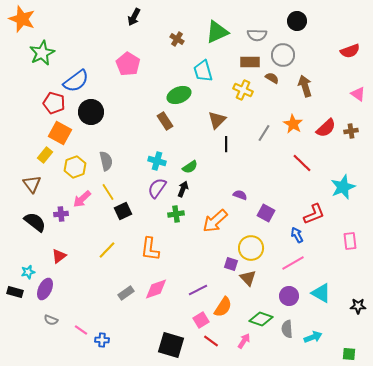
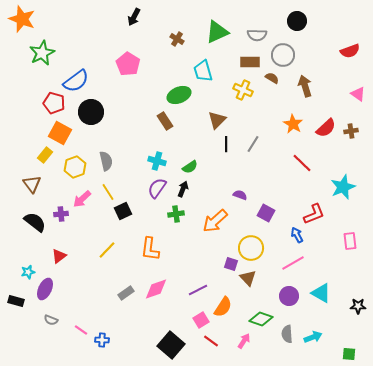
gray line at (264, 133): moved 11 px left, 11 px down
black rectangle at (15, 292): moved 1 px right, 9 px down
gray semicircle at (287, 329): moved 5 px down
black square at (171, 345): rotated 24 degrees clockwise
